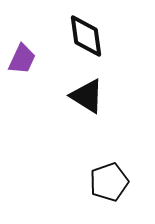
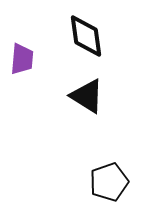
purple trapezoid: rotated 20 degrees counterclockwise
